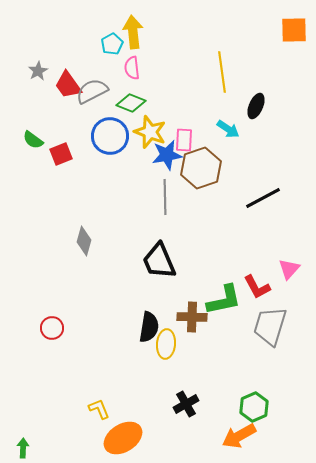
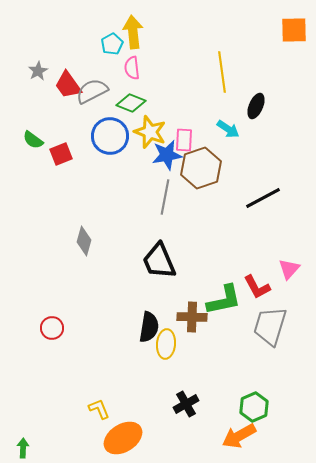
gray line: rotated 12 degrees clockwise
